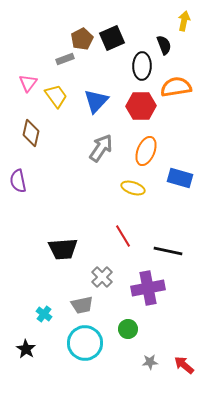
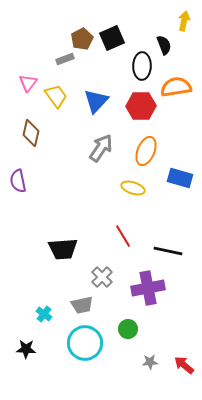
black star: rotated 30 degrees counterclockwise
